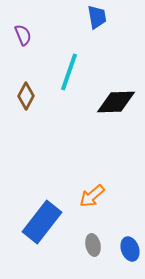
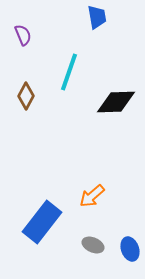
gray ellipse: rotated 55 degrees counterclockwise
